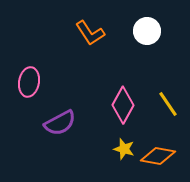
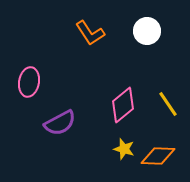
pink diamond: rotated 21 degrees clockwise
orange diamond: rotated 8 degrees counterclockwise
